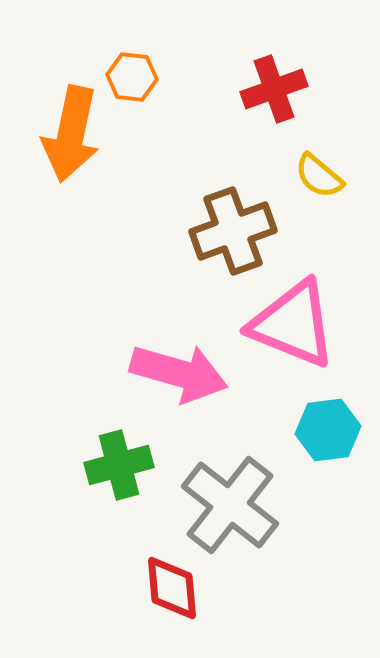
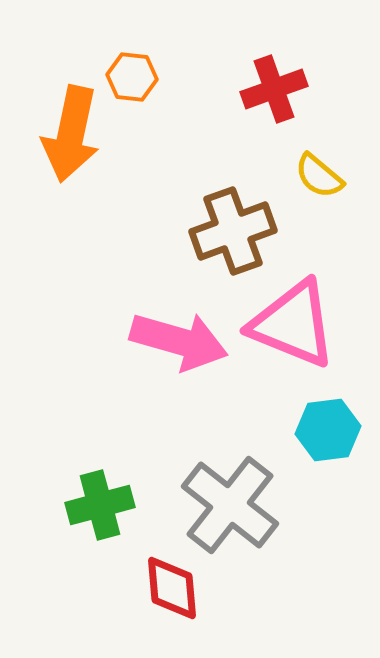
pink arrow: moved 32 px up
green cross: moved 19 px left, 40 px down
